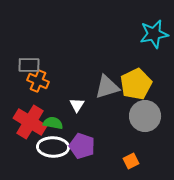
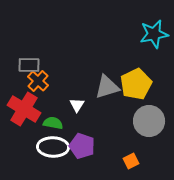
orange cross: rotated 20 degrees clockwise
gray circle: moved 4 px right, 5 px down
red cross: moved 6 px left, 13 px up
